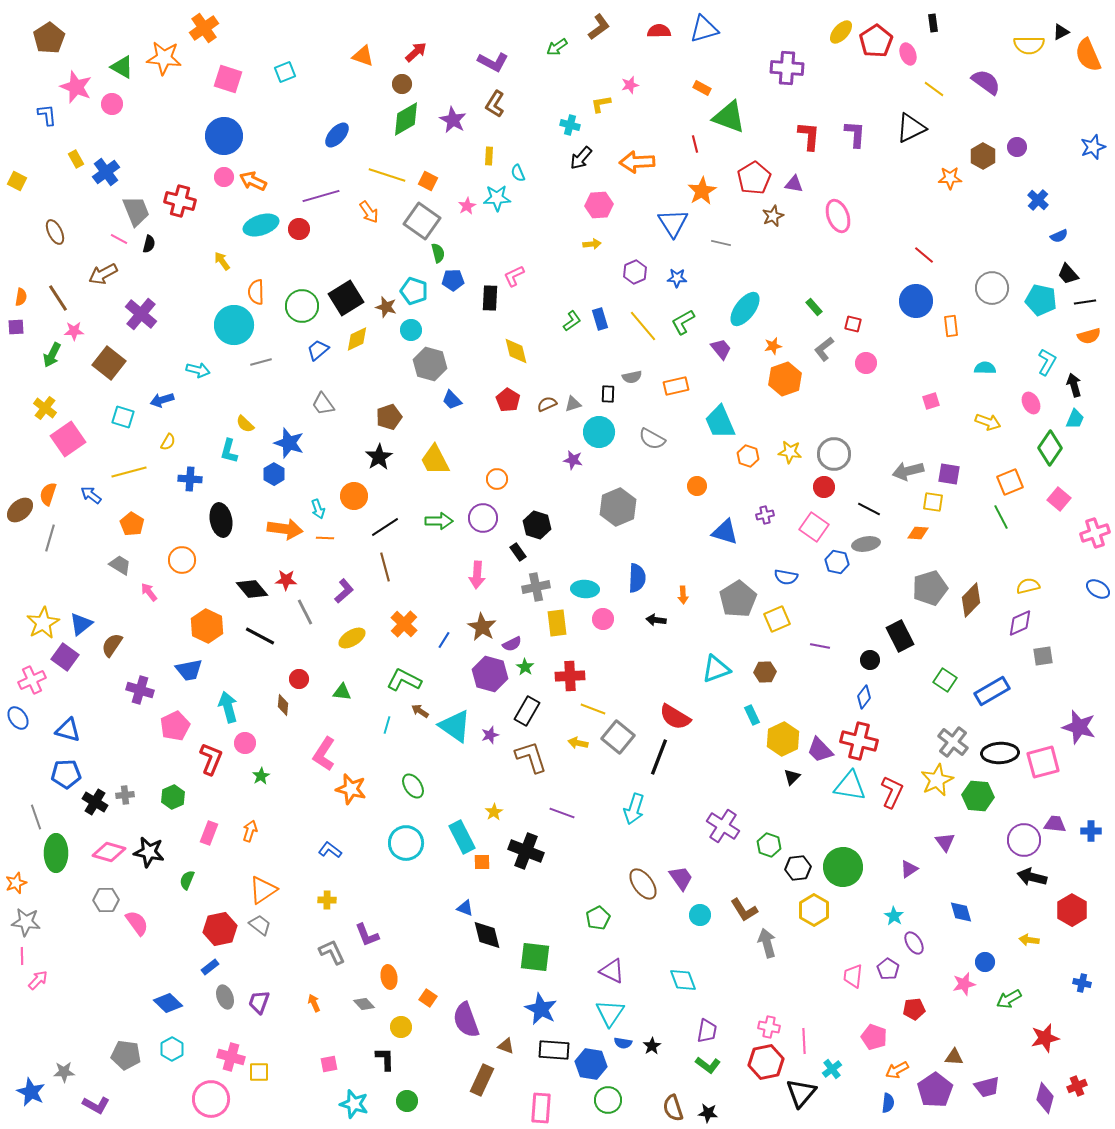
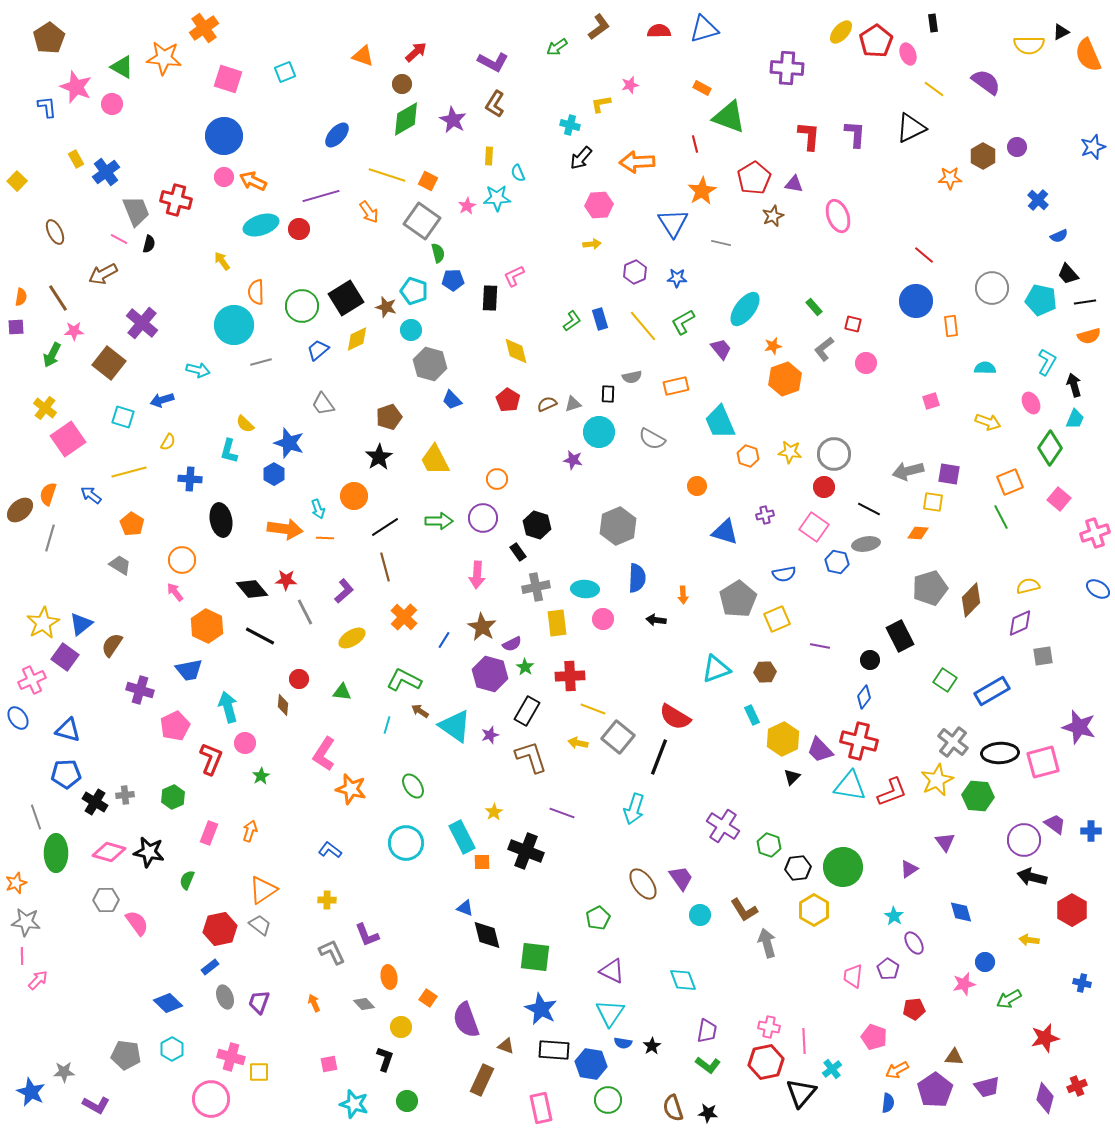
blue L-shape at (47, 115): moved 8 px up
yellow square at (17, 181): rotated 18 degrees clockwise
red cross at (180, 201): moved 4 px left, 1 px up
purple cross at (141, 314): moved 1 px right, 9 px down
gray hexagon at (618, 507): moved 19 px down
blue semicircle at (786, 577): moved 2 px left, 3 px up; rotated 20 degrees counterclockwise
pink arrow at (149, 592): moved 26 px right
orange cross at (404, 624): moved 7 px up
red L-shape at (892, 792): rotated 44 degrees clockwise
purple trapezoid at (1055, 824): rotated 30 degrees clockwise
black L-shape at (385, 1059): rotated 20 degrees clockwise
pink rectangle at (541, 1108): rotated 16 degrees counterclockwise
